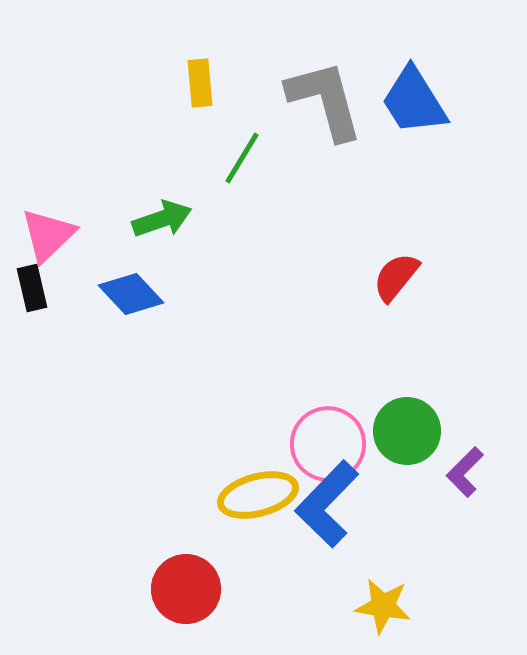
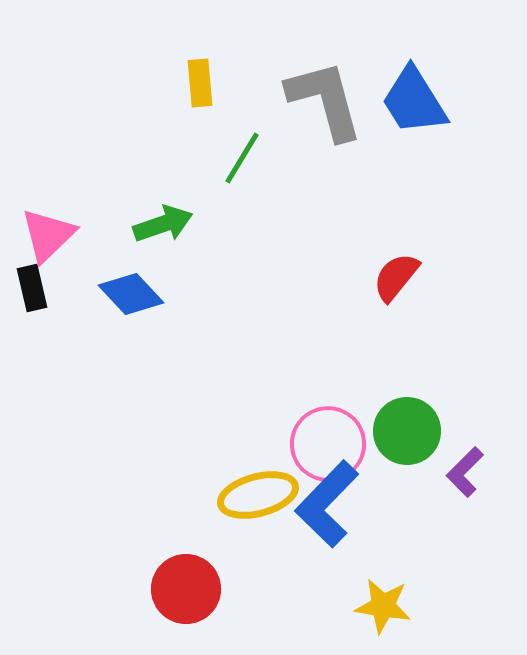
green arrow: moved 1 px right, 5 px down
